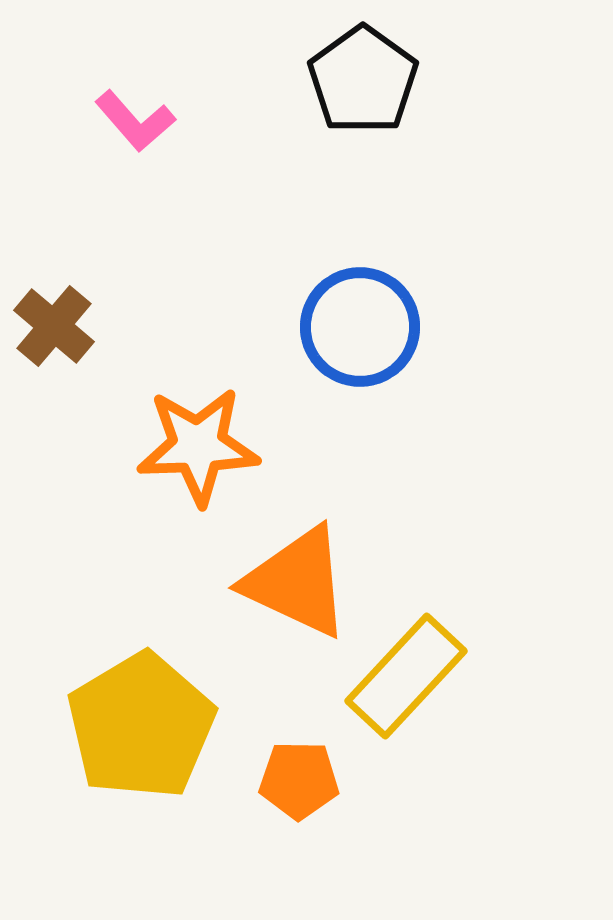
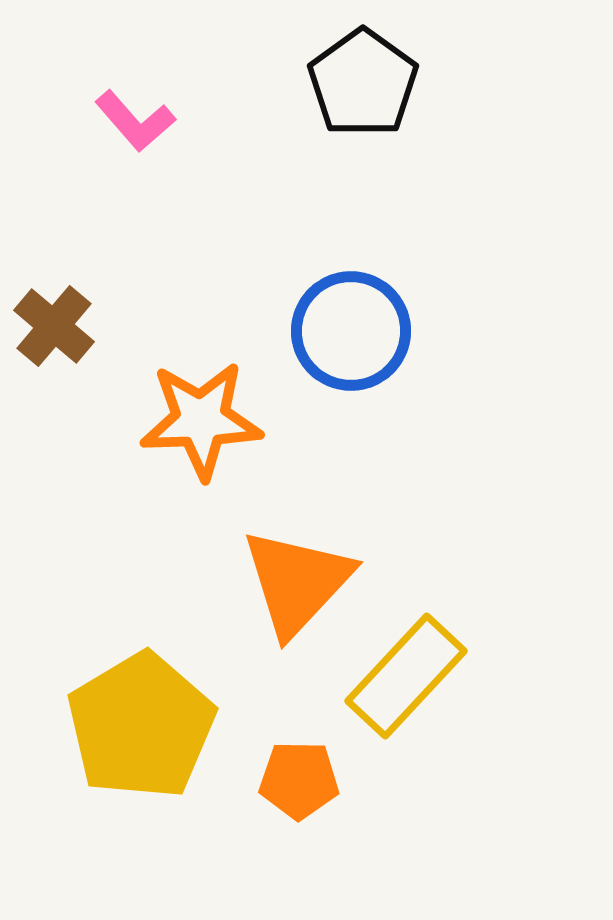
black pentagon: moved 3 px down
blue circle: moved 9 px left, 4 px down
orange star: moved 3 px right, 26 px up
orange triangle: rotated 48 degrees clockwise
